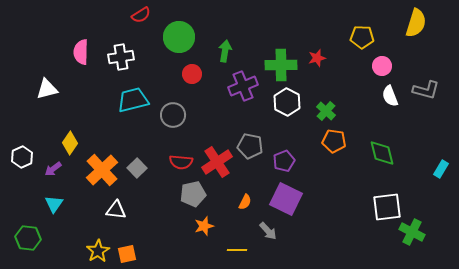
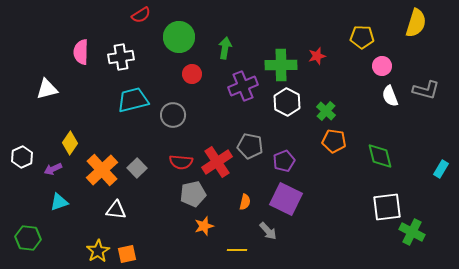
green arrow at (225, 51): moved 3 px up
red star at (317, 58): moved 2 px up
green diamond at (382, 153): moved 2 px left, 3 px down
purple arrow at (53, 169): rotated 12 degrees clockwise
orange semicircle at (245, 202): rotated 14 degrees counterclockwise
cyan triangle at (54, 204): moved 5 px right, 2 px up; rotated 36 degrees clockwise
